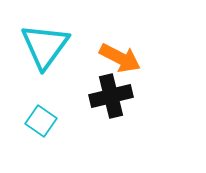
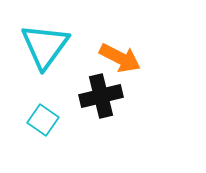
black cross: moved 10 px left
cyan square: moved 2 px right, 1 px up
